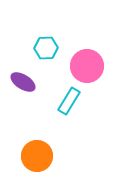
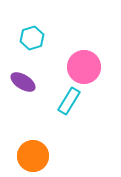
cyan hexagon: moved 14 px left, 10 px up; rotated 15 degrees counterclockwise
pink circle: moved 3 px left, 1 px down
orange circle: moved 4 px left
